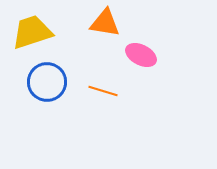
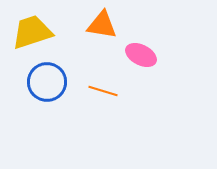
orange triangle: moved 3 px left, 2 px down
